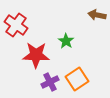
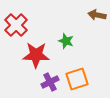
red cross: rotated 10 degrees clockwise
green star: rotated 14 degrees counterclockwise
orange square: rotated 15 degrees clockwise
